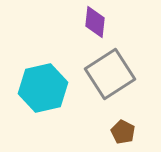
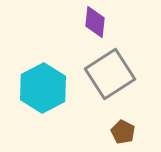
cyan hexagon: rotated 15 degrees counterclockwise
